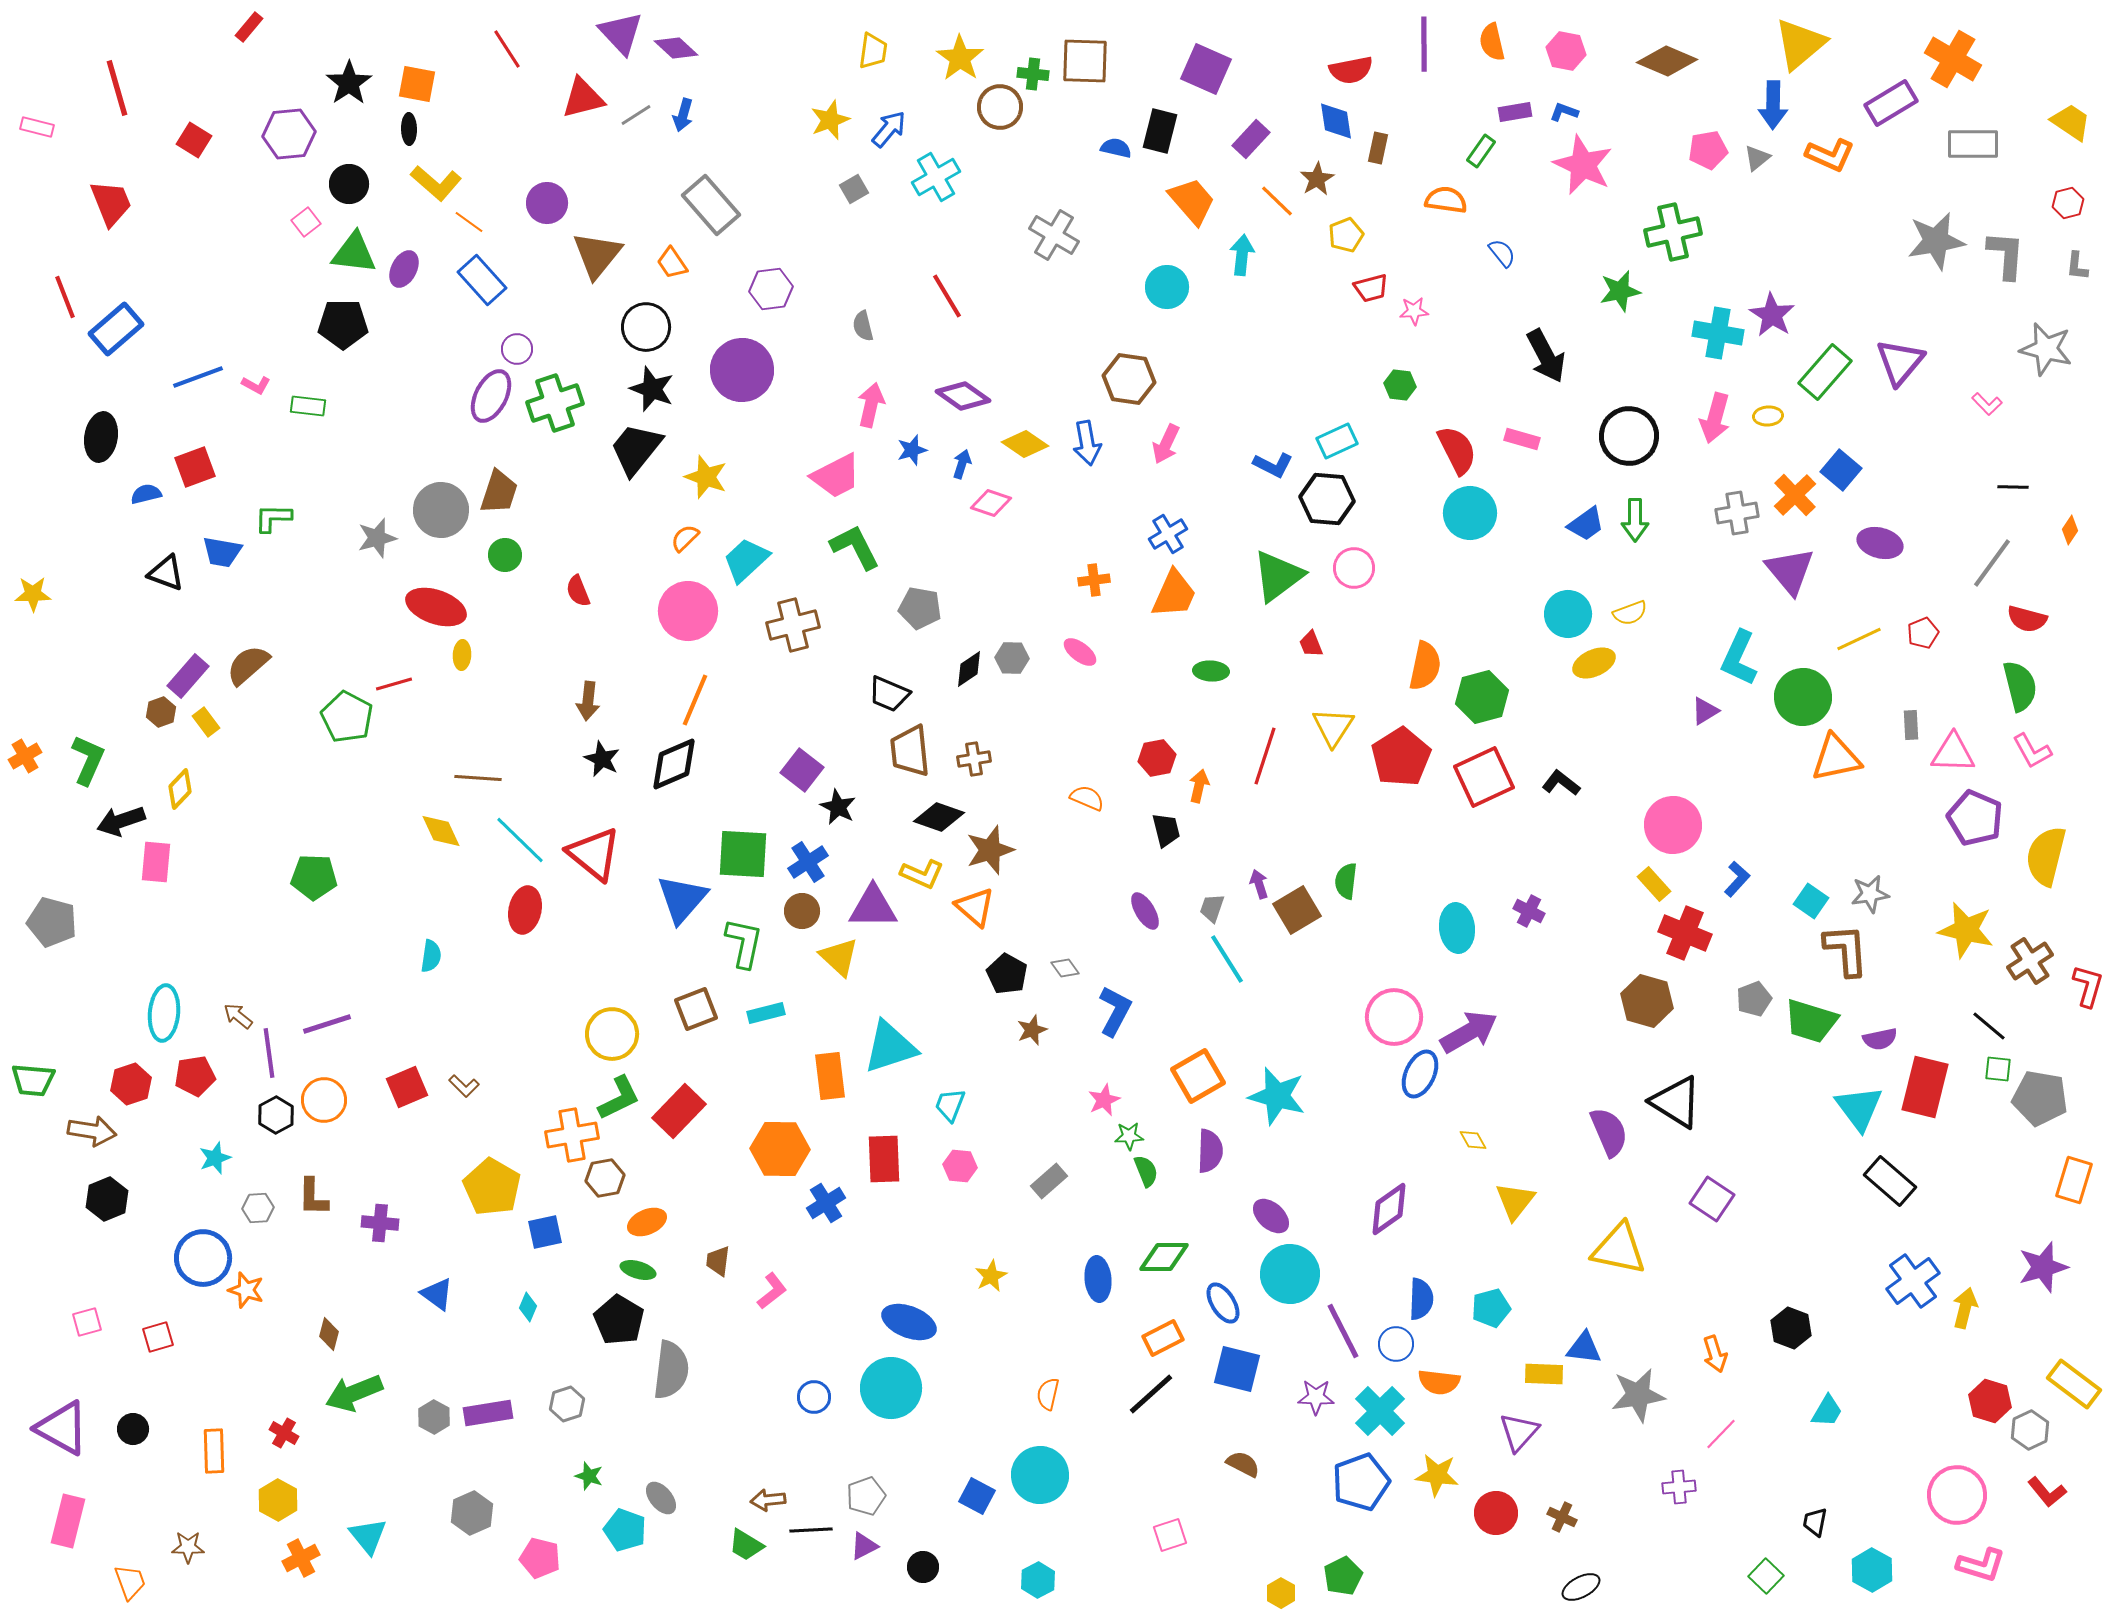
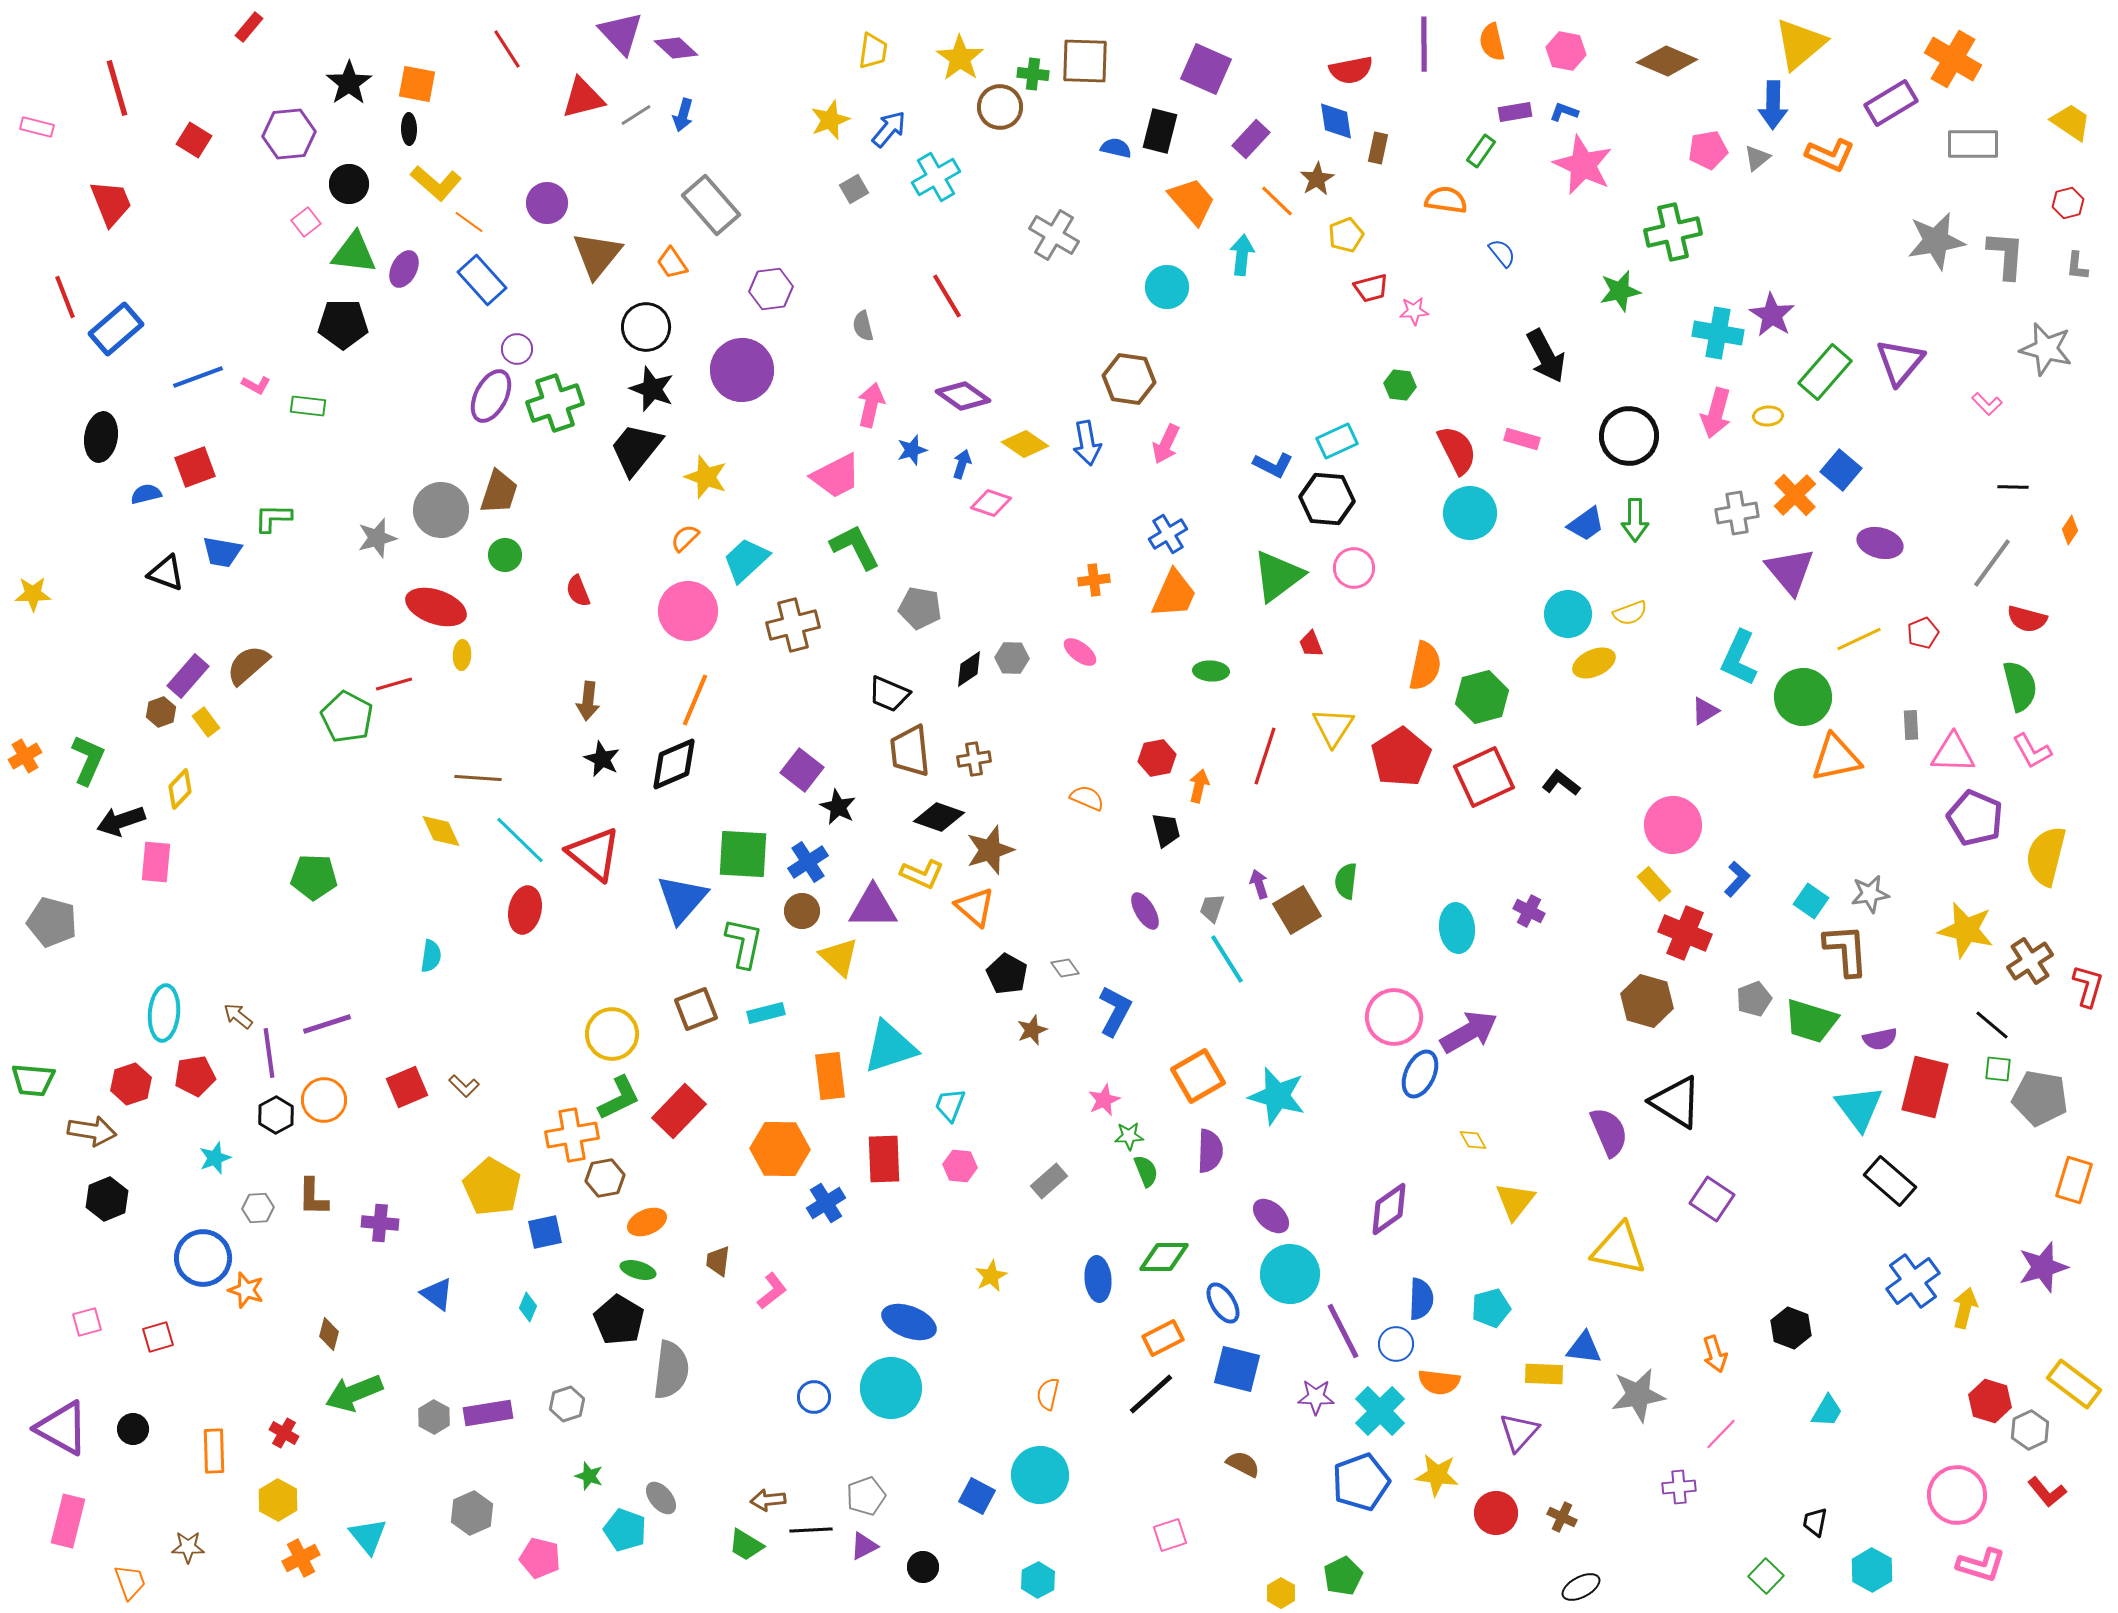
pink arrow at (1715, 418): moved 1 px right, 5 px up
black line at (1989, 1026): moved 3 px right, 1 px up
